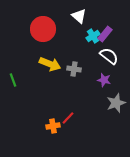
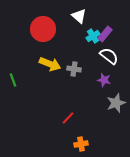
orange cross: moved 28 px right, 18 px down
